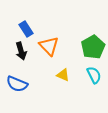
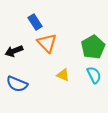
blue rectangle: moved 9 px right, 7 px up
orange triangle: moved 2 px left, 3 px up
black arrow: moved 7 px left; rotated 84 degrees clockwise
